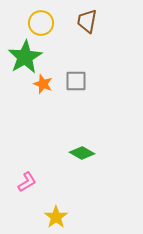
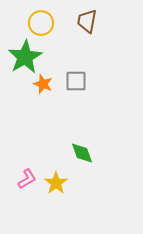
green diamond: rotated 40 degrees clockwise
pink L-shape: moved 3 px up
yellow star: moved 34 px up
